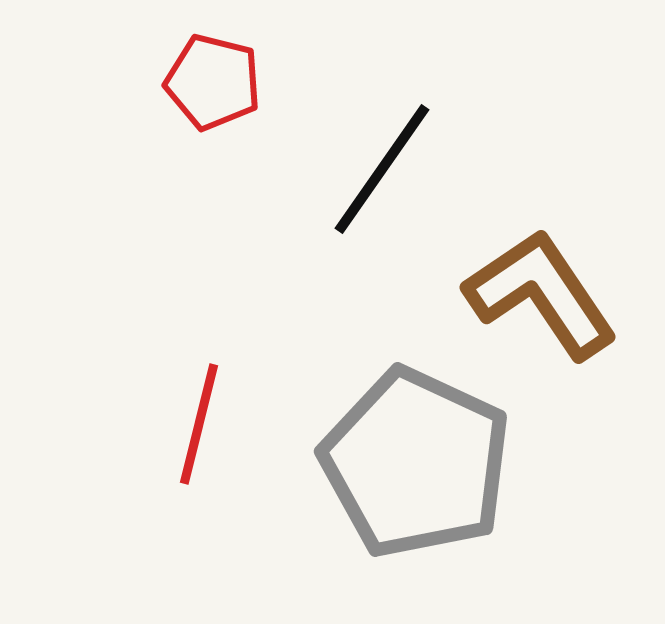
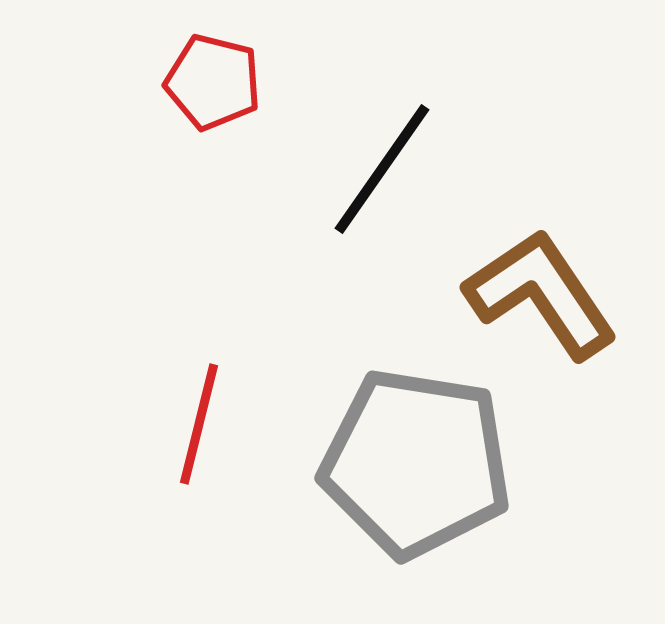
gray pentagon: rotated 16 degrees counterclockwise
